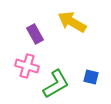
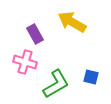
pink cross: moved 2 px left, 4 px up
